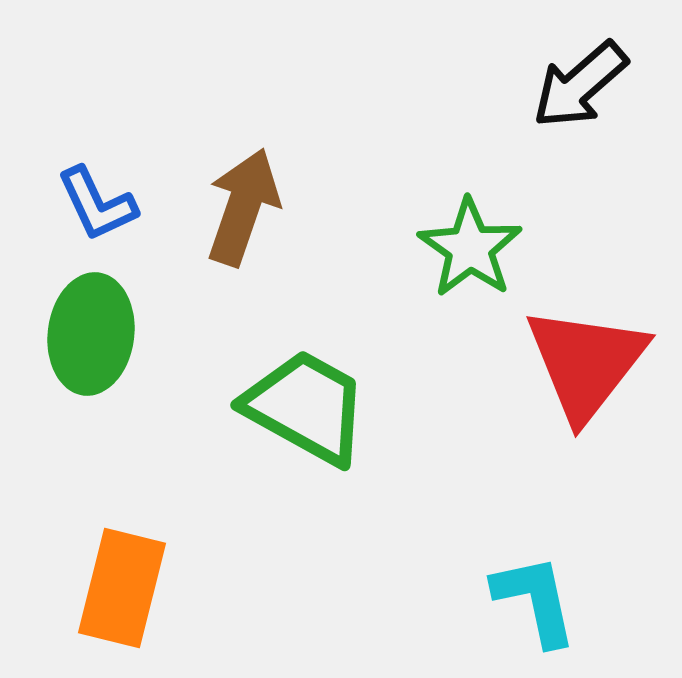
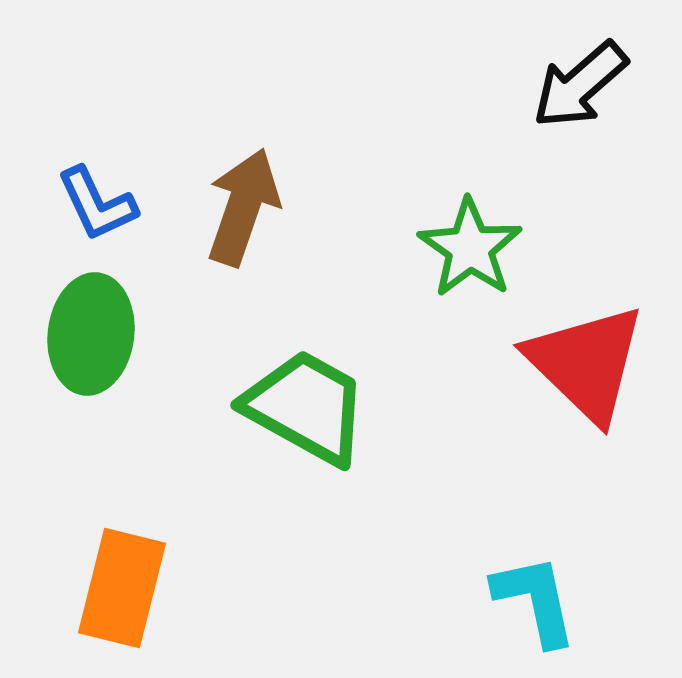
red triangle: rotated 24 degrees counterclockwise
